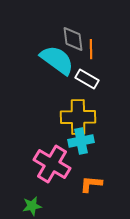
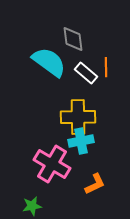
orange line: moved 15 px right, 18 px down
cyan semicircle: moved 8 px left, 2 px down
white rectangle: moved 1 px left, 6 px up; rotated 10 degrees clockwise
orange L-shape: moved 4 px right; rotated 150 degrees clockwise
